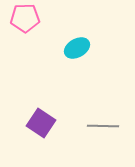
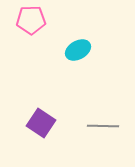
pink pentagon: moved 6 px right, 2 px down
cyan ellipse: moved 1 px right, 2 px down
